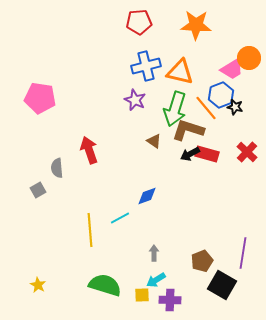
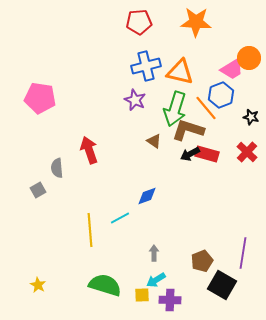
orange star: moved 3 px up
black star: moved 16 px right, 10 px down
